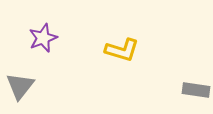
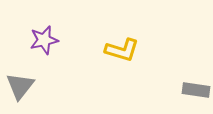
purple star: moved 1 px right, 2 px down; rotated 8 degrees clockwise
